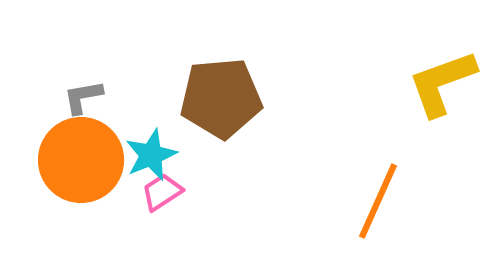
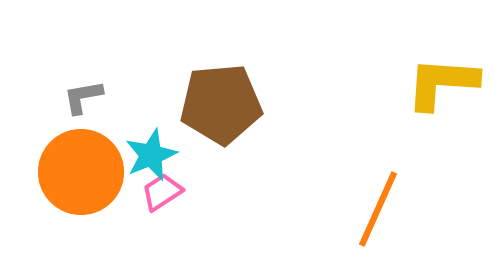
yellow L-shape: rotated 24 degrees clockwise
brown pentagon: moved 6 px down
orange circle: moved 12 px down
orange line: moved 8 px down
